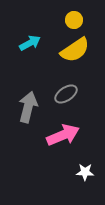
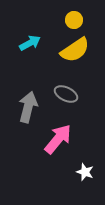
gray ellipse: rotated 60 degrees clockwise
pink arrow: moved 5 px left, 4 px down; rotated 28 degrees counterclockwise
white star: rotated 18 degrees clockwise
